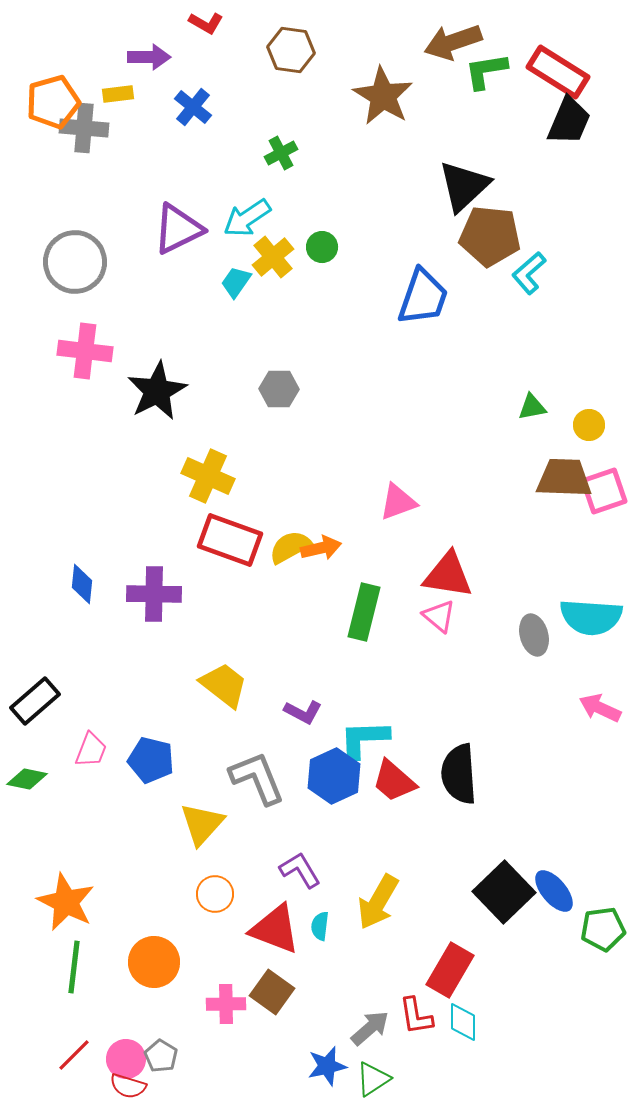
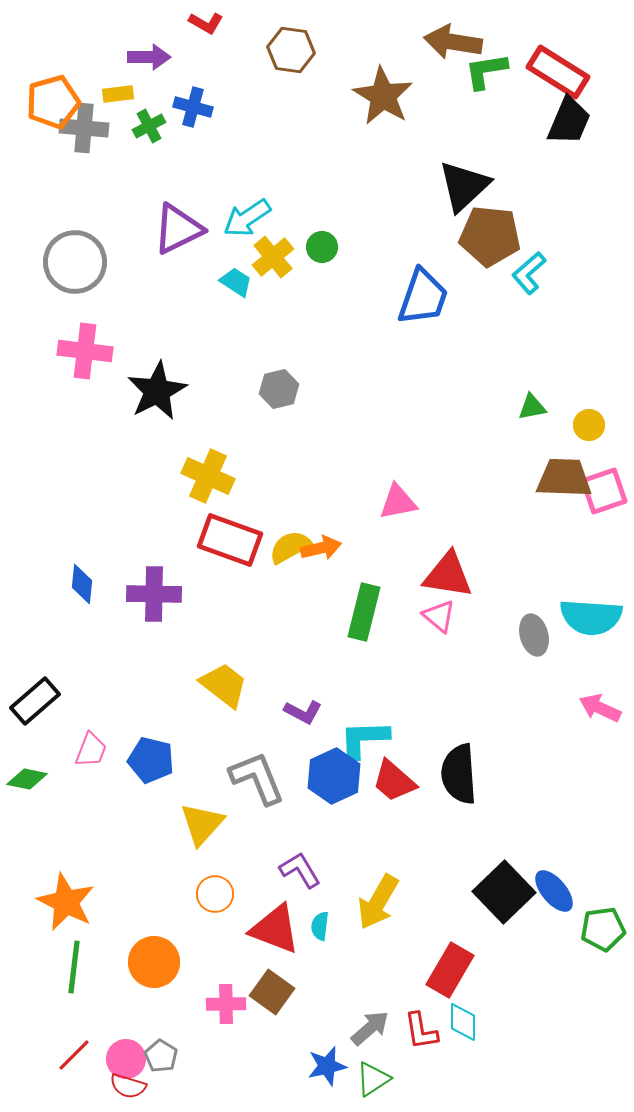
brown arrow at (453, 42): rotated 28 degrees clockwise
blue cross at (193, 107): rotated 24 degrees counterclockwise
green cross at (281, 153): moved 132 px left, 27 px up
cyan trapezoid at (236, 282): rotated 88 degrees clockwise
gray hexagon at (279, 389): rotated 15 degrees counterclockwise
pink triangle at (398, 502): rotated 9 degrees clockwise
red L-shape at (416, 1016): moved 5 px right, 15 px down
